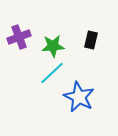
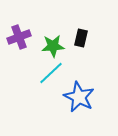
black rectangle: moved 10 px left, 2 px up
cyan line: moved 1 px left
